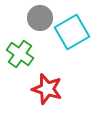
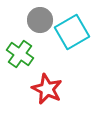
gray circle: moved 2 px down
red star: rotated 8 degrees clockwise
